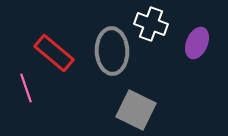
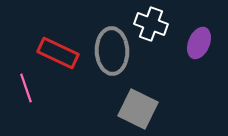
purple ellipse: moved 2 px right
red rectangle: moved 4 px right; rotated 15 degrees counterclockwise
gray square: moved 2 px right, 1 px up
